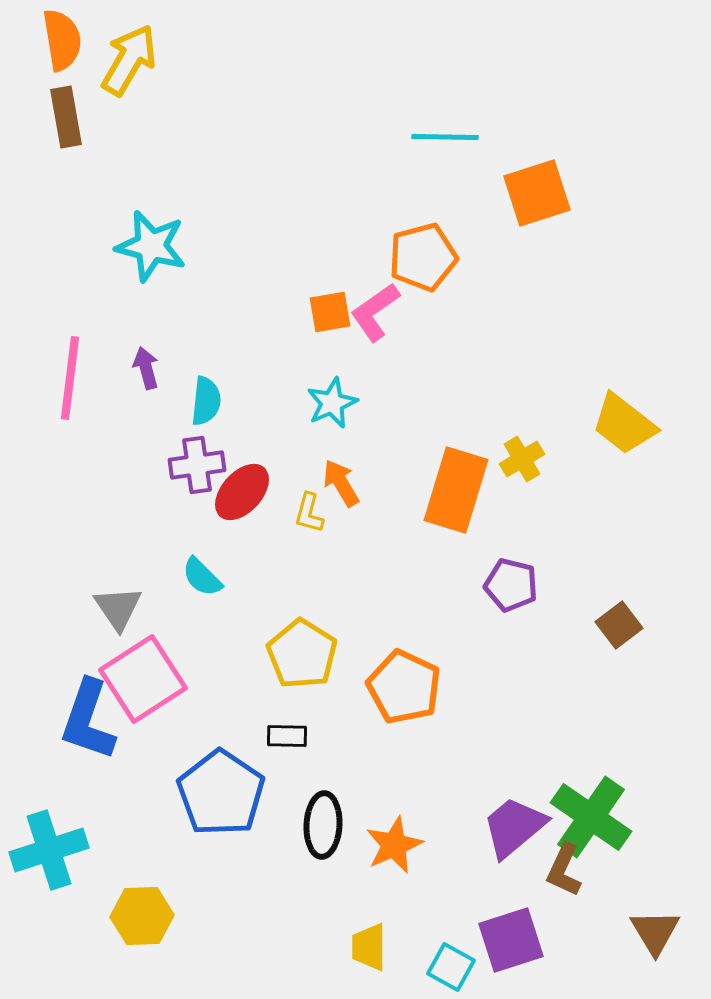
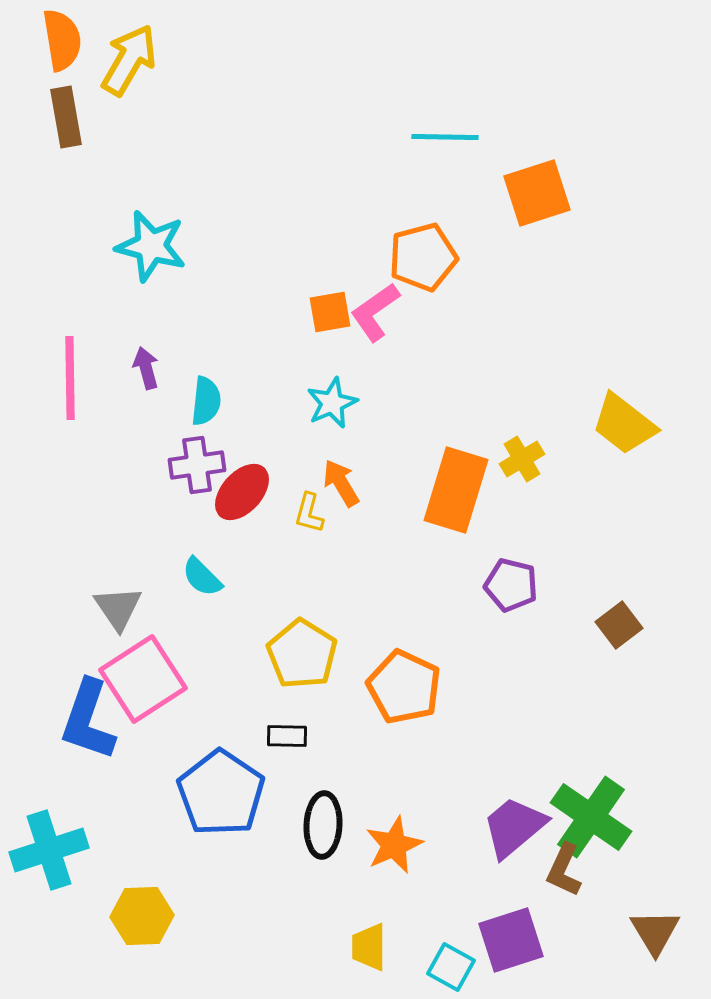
pink line at (70, 378): rotated 8 degrees counterclockwise
